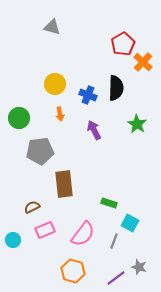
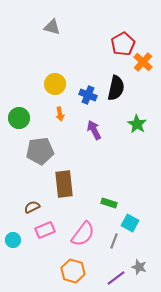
black semicircle: rotated 10 degrees clockwise
